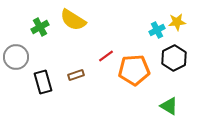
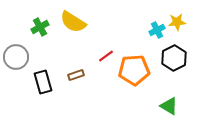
yellow semicircle: moved 2 px down
